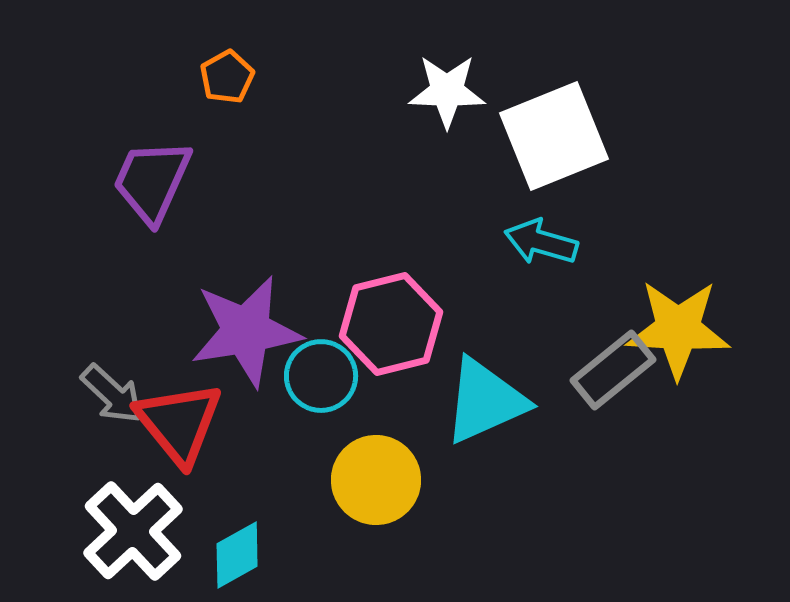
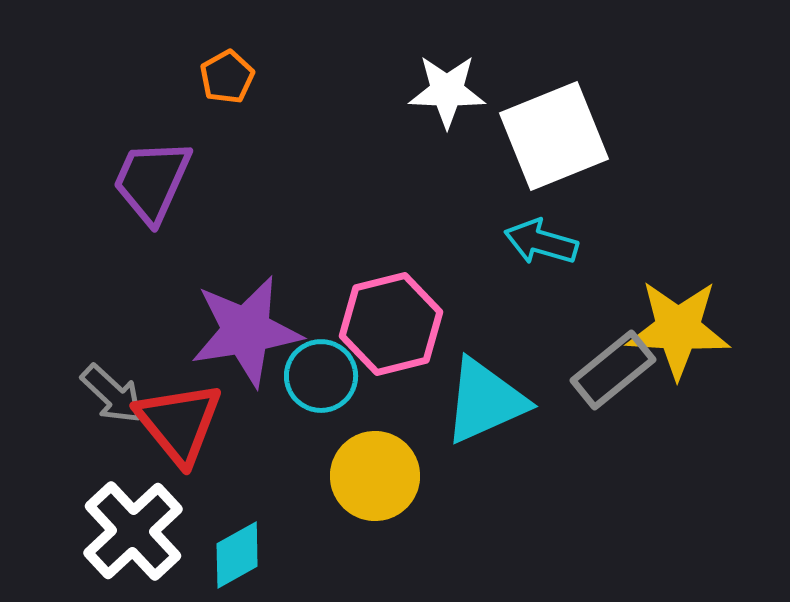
yellow circle: moved 1 px left, 4 px up
